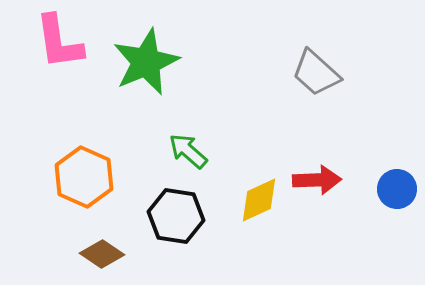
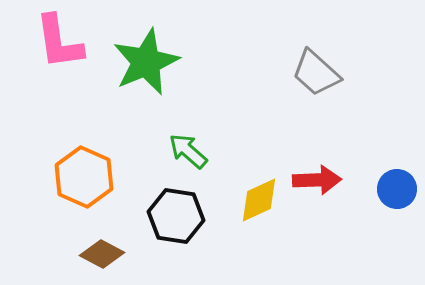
brown diamond: rotated 6 degrees counterclockwise
